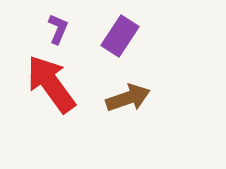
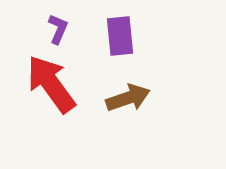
purple rectangle: rotated 39 degrees counterclockwise
